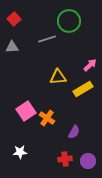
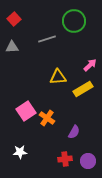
green circle: moved 5 px right
